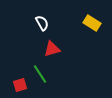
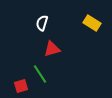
white semicircle: rotated 133 degrees counterclockwise
red square: moved 1 px right, 1 px down
